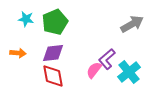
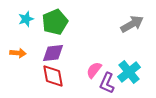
cyan star: rotated 28 degrees counterclockwise
purple L-shape: moved 24 px down; rotated 25 degrees counterclockwise
